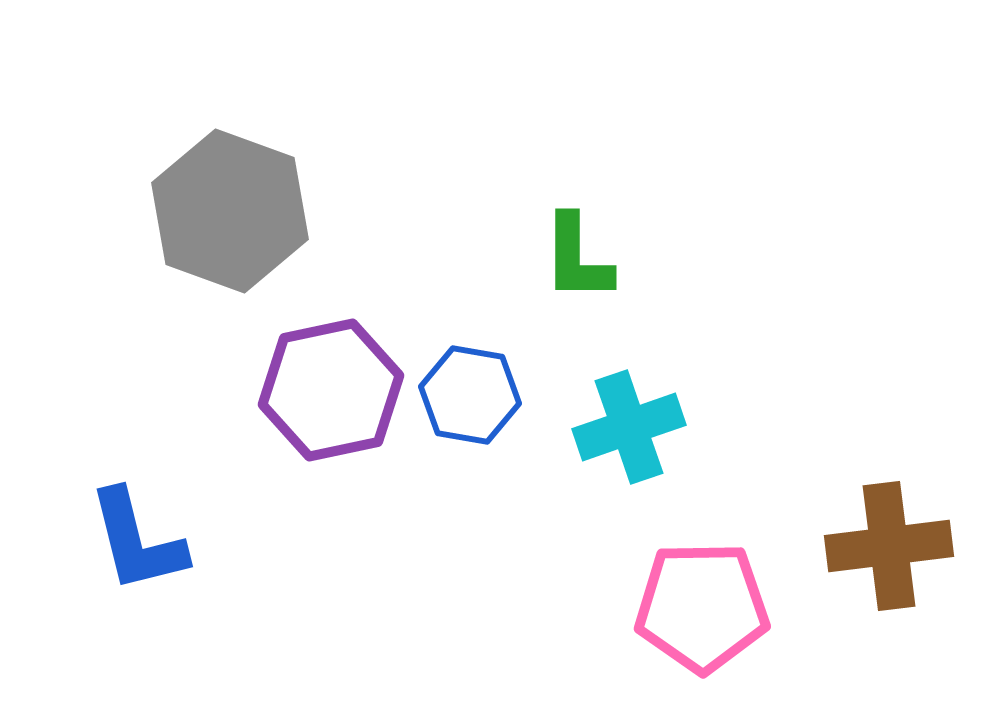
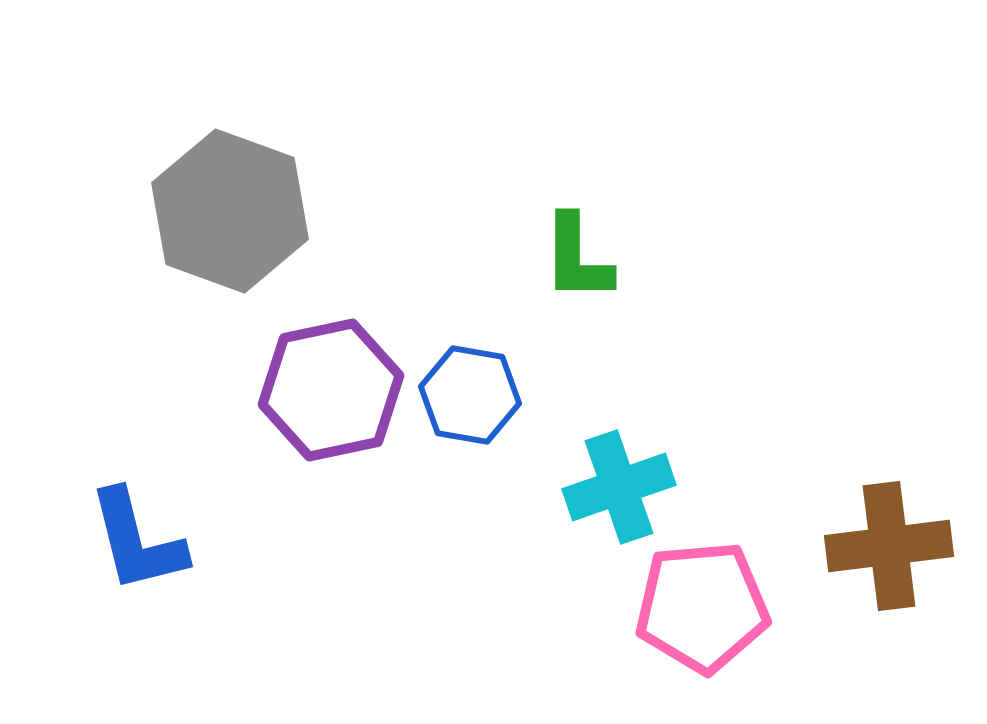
cyan cross: moved 10 px left, 60 px down
pink pentagon: rotated 4 degrees counterclockwise
